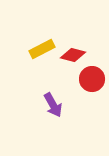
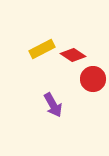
red diamond: rotated 20 degrees clockwise
red circle: moved 1 px right
